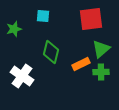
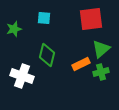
cyan square: moved 1 px right, 2 px down
green diamond: moved 4 px left, 3 px down
green cross: rotated 14 degrees counterclockwise
white cross: rotated 15 degrees counterclockwise
